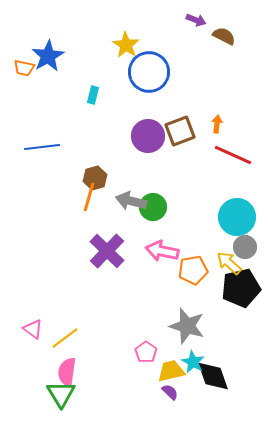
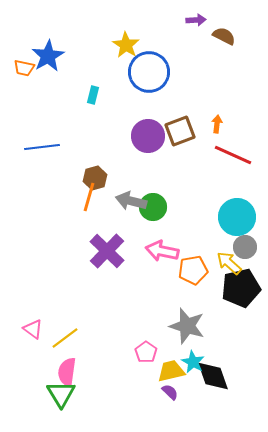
purple arrow: rotated 24 degrees counterclockwise
